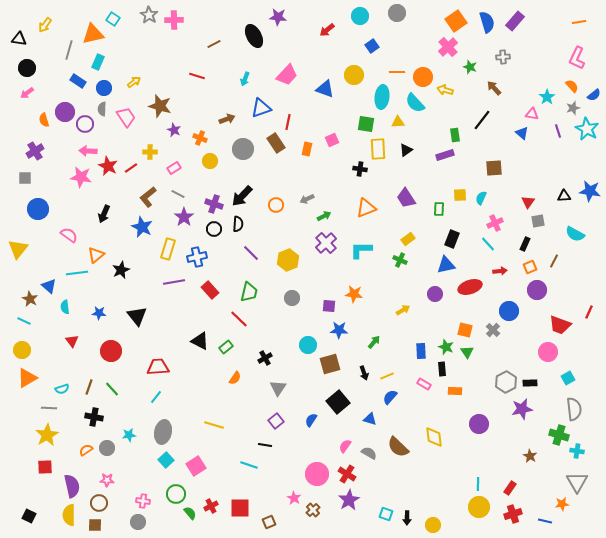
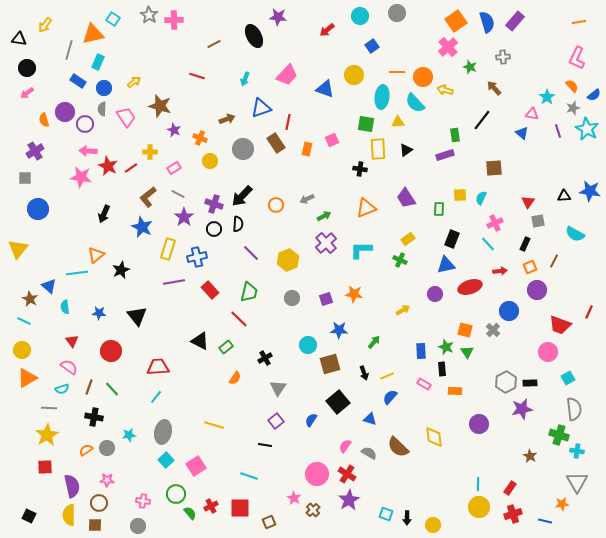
pink semicircle at (69, 235): moved 132 px down
purple square at (329, 306): moved 3 px left, 7 px up; rotated 24 degrees counterclockwise
cyan line at (249, 465): moved 11 px down
gray circle at (138, 522): moved 4 px down
